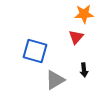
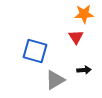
red triangle: rotated 14 degrees counterclockwise
black arrow: rotated 88 degrees counterclockwise
